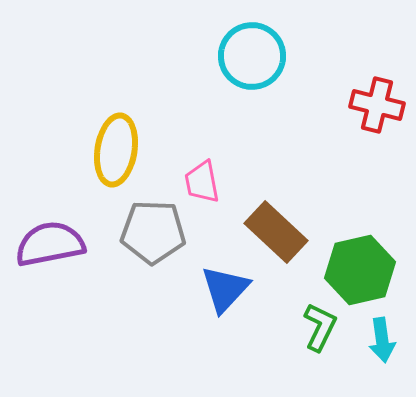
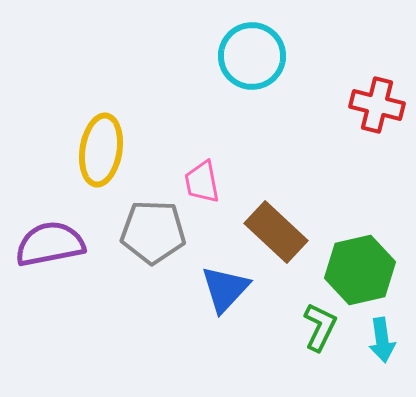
yellow ellipse: moved 15 px left
